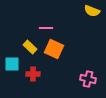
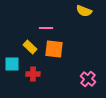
yellow semicircle: moved 8 px left
orange square: rotated 18 degrees counterclockwise
pink cross: rotated 28 degrees clockwise
